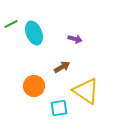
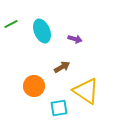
cyan ellipse: moved 8 px right, 2 px up
